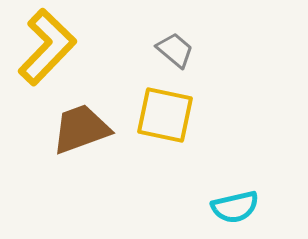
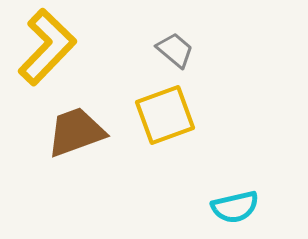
yellow square: rotated 32 degrees counterclockwise
brown trapezoid: moved 5 px left, 3 px down
